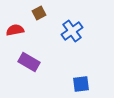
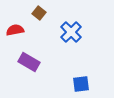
brown square: rotated 24 degrees counterclockwise
blue cross: moved 1 px left, 1 px down; rotated 10 degrees counterclockwise
